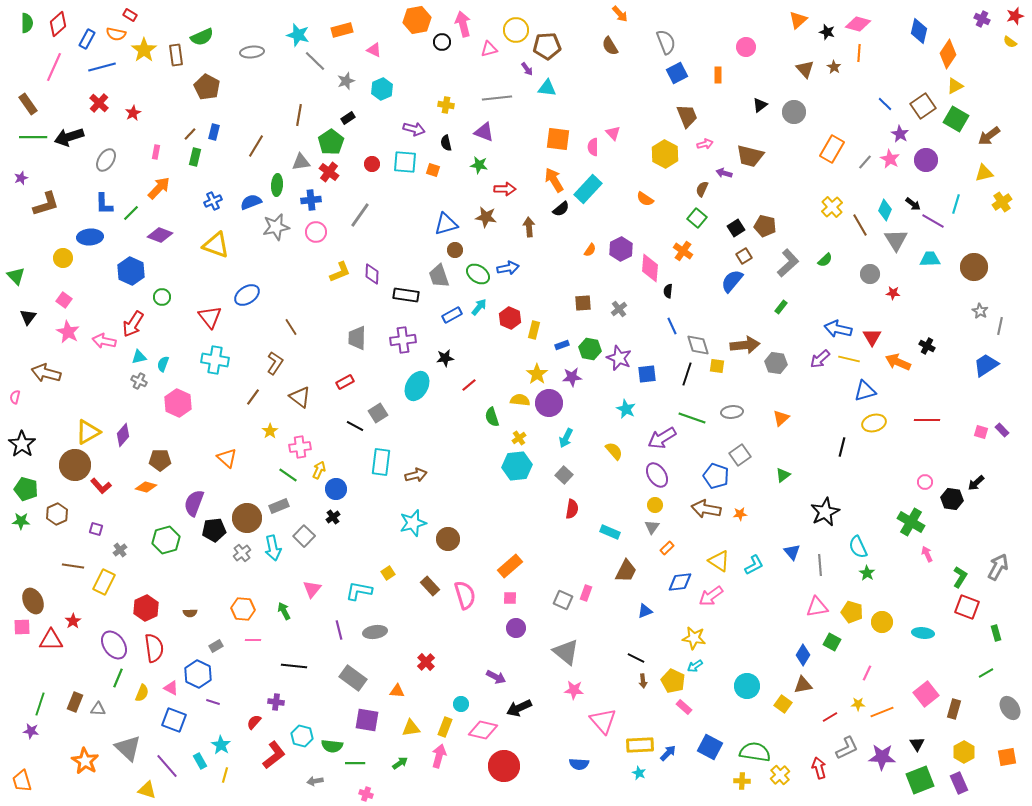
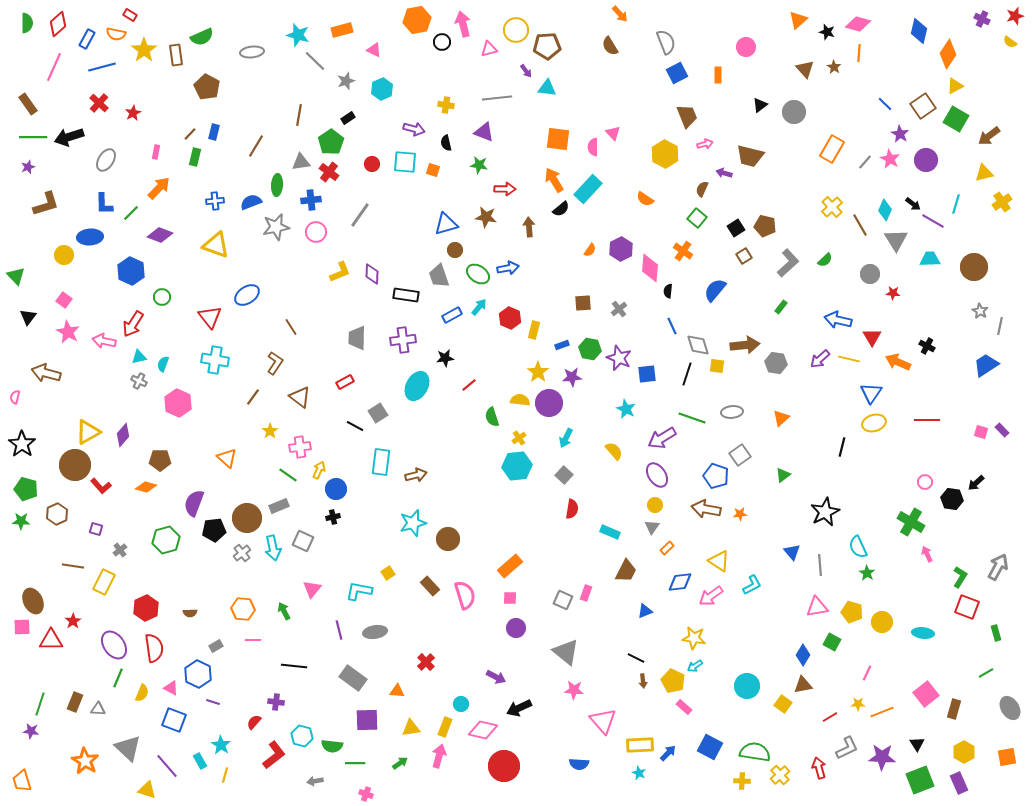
purple arrow at (527, 69): moved 1 px left, 2 px down
purple star at (21, 178): moved 7 px right, 11 px up
blue cross at (213, 201): moved 2 px right; rotated 18 degrees clockwise
yellow circle at (63, 258): moved 1 px right, 3 px up
blue semicircle at (732, 281): moved 17 px left, 9 px down
blue arrow at (838, 329): moved 9 px up
yellow star at (537, 374): moved 1 px right, 2 px up
blue triangle at (865, 391): moved 6 px right, 2 px down; rotated 40 degrees counterclockwise
black cross at (333, 517): rotated 24 degrees clockwise
gray square at (304, 536): moved 1 px left, 5 px down; rotated 20 degrees counterclockwise
cyan L-shape at (754, 565): moved 2 px left, 20 px down
purple square at (367, 720): rotated 10 degrees counterclockwise
